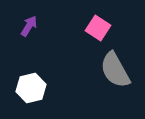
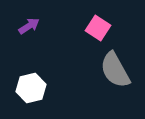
purple arrow: rotated 25 degrees clockwise
